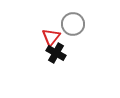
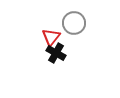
gray circle: moved 1 px right, 1 px up
